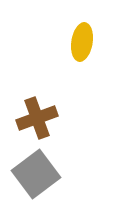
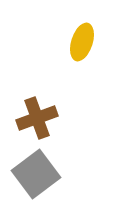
yellow ellipse: rotated 9 degrees clockwise
